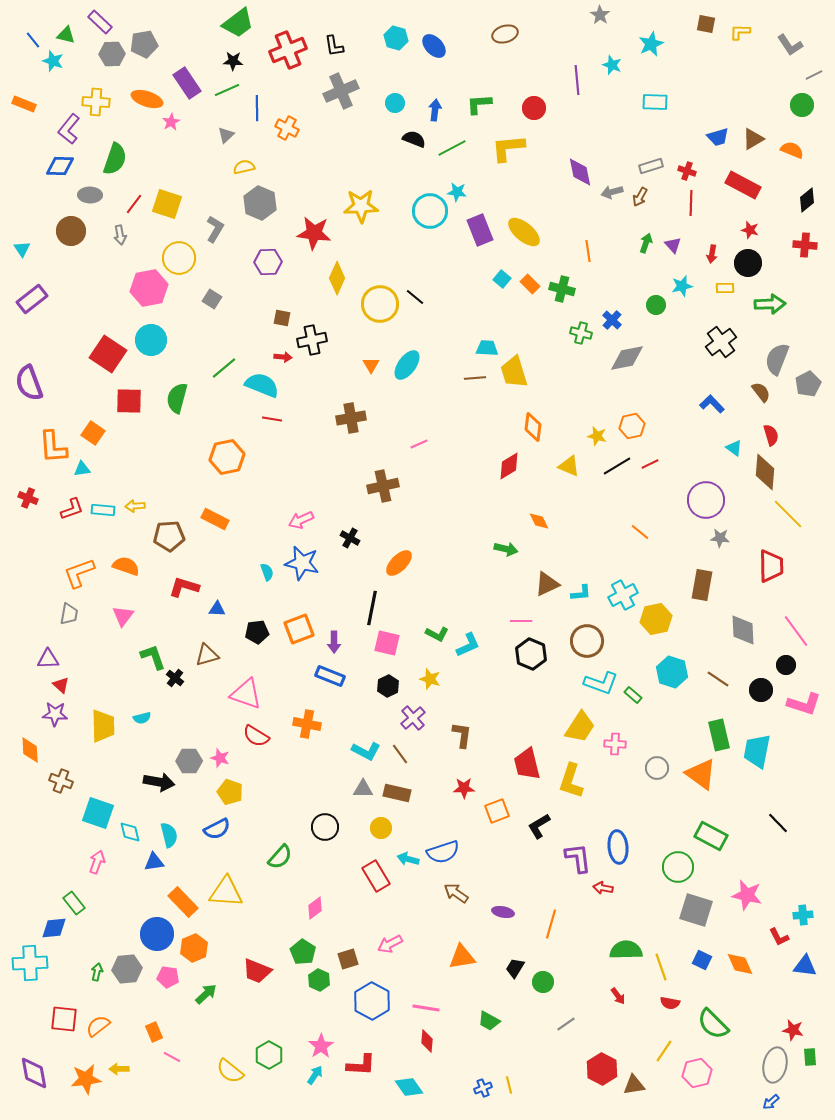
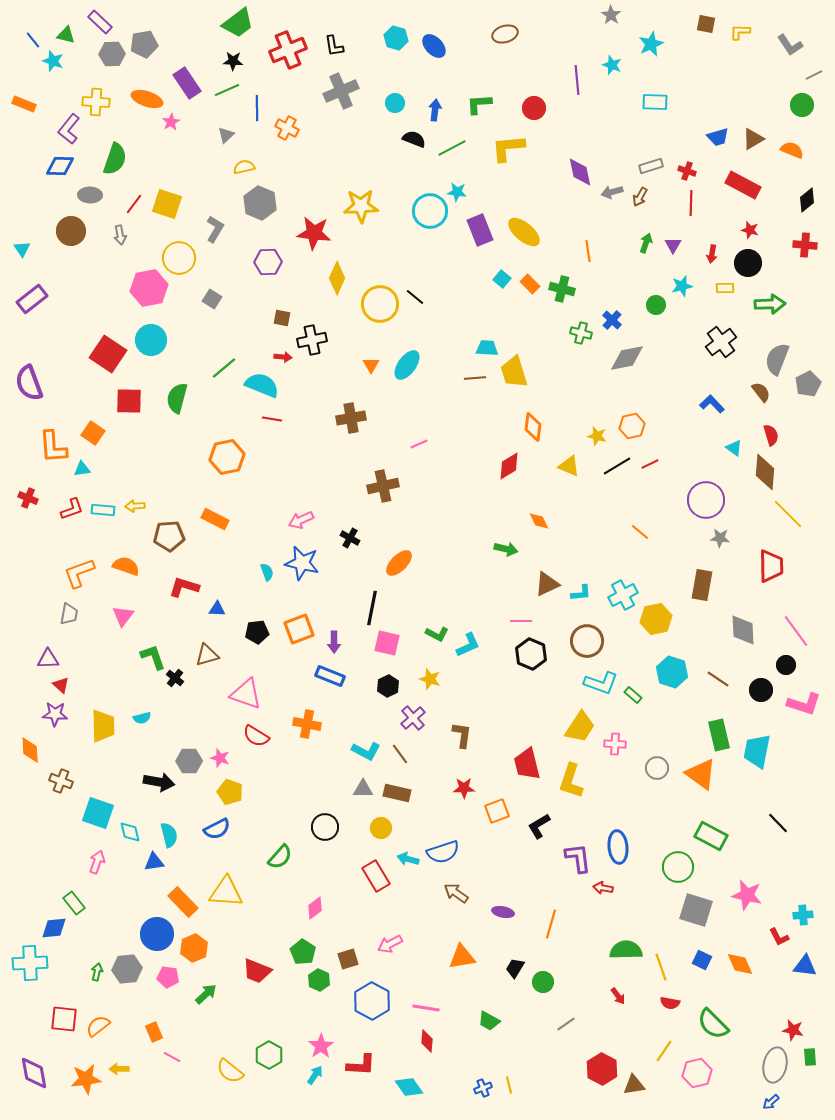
gray star at (600, 15): moved 11 px right
purple triangle at (673, 245): rotated 12 degrees clockwise
